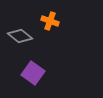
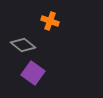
gray diamond: moved 3 px right, 9 px down
